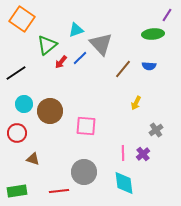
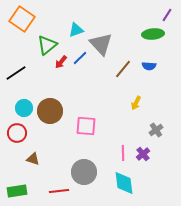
cyan circle: moved 4 px down
